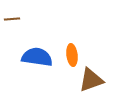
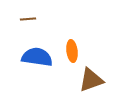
brown line: moved 16 px right
orange ellipse: moved 4 px up
